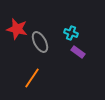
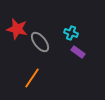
gray ellipse: rotated 10 degrees counterclockwise
